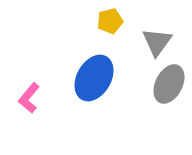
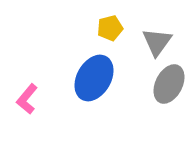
yellow pentagon: moved 7 px down
pink L-shape: moved 2 px left, 1 px down
